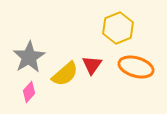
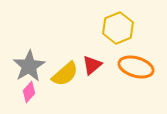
gray star: moved 9 px down
red triangle: rotated 15 degrees clockwise
